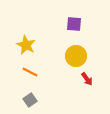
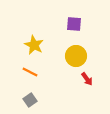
yellow star: moved 8 px right
